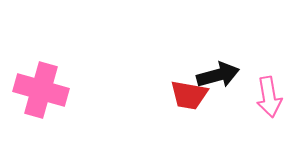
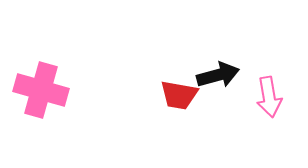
red trapezoid: moved 10 px left
